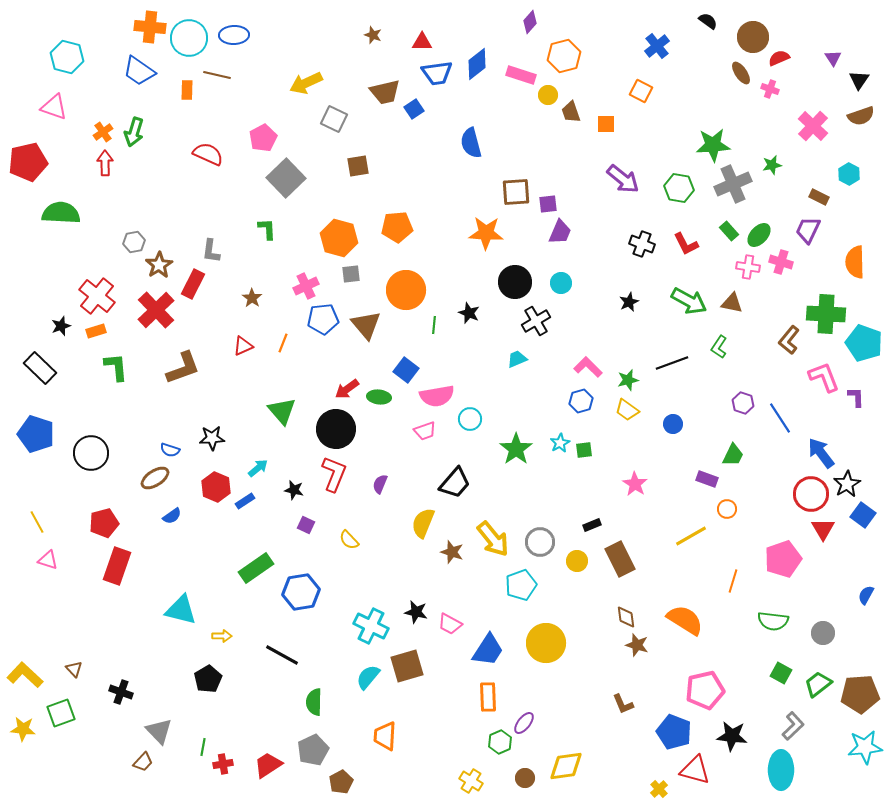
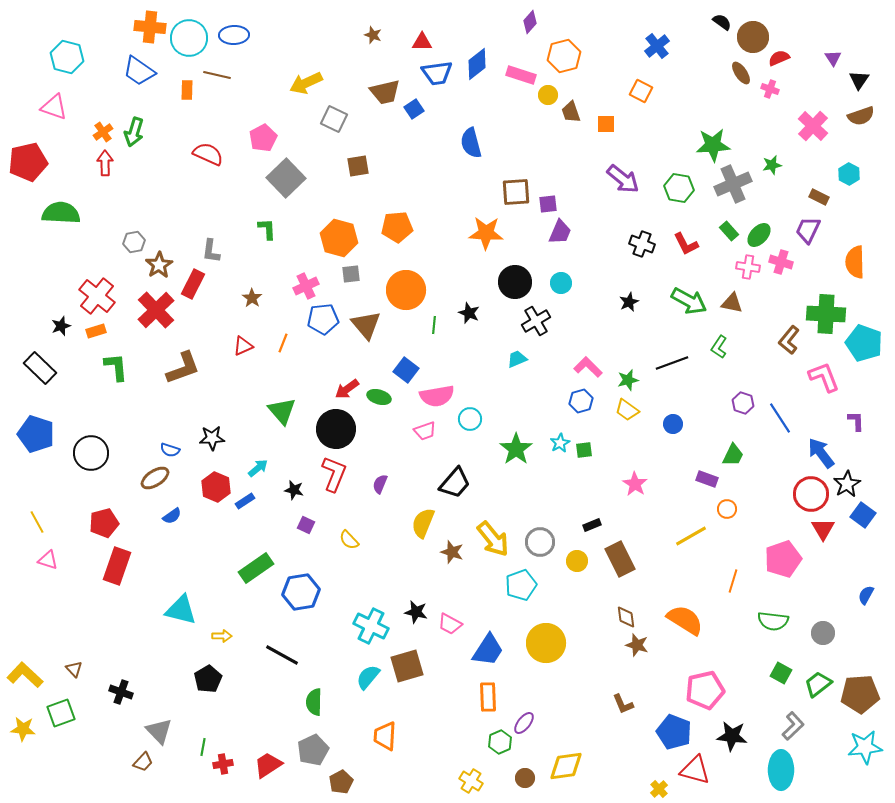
black semicircle at (708, 21): moved 14 px right, 1 px down
green ellipse at (379, 397): rotated 10 degrees clockwise
purple L-shape at (856, 397): moved 24 px down
